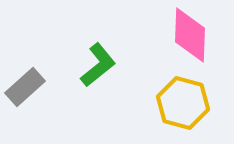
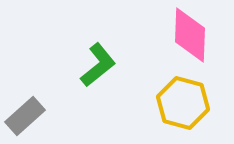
gray rectangle: moved 29 px down
